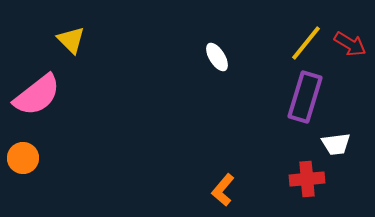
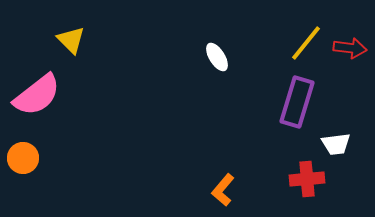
red arrow: moved 4 px down; rotated 24 degrees counterclockwise
purple rectangle: moved 8 px left, 5 px down
